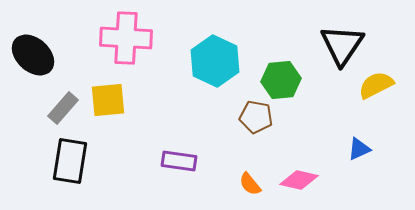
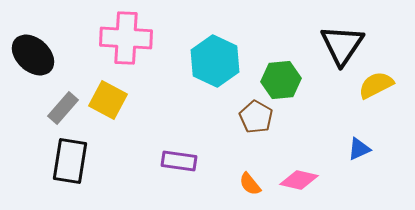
yellow square: rotated 33 degrees clockwise
brown pentagon: rotated 20 degrees clockwise
